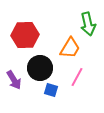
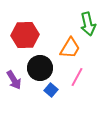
blue square: rotated 24 degrees clockwise
